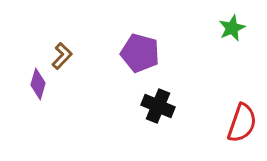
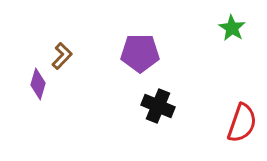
green star: rotated 16 degrees counterclockwise
purple pentagon: rotated 15 degrees counterclockwise
